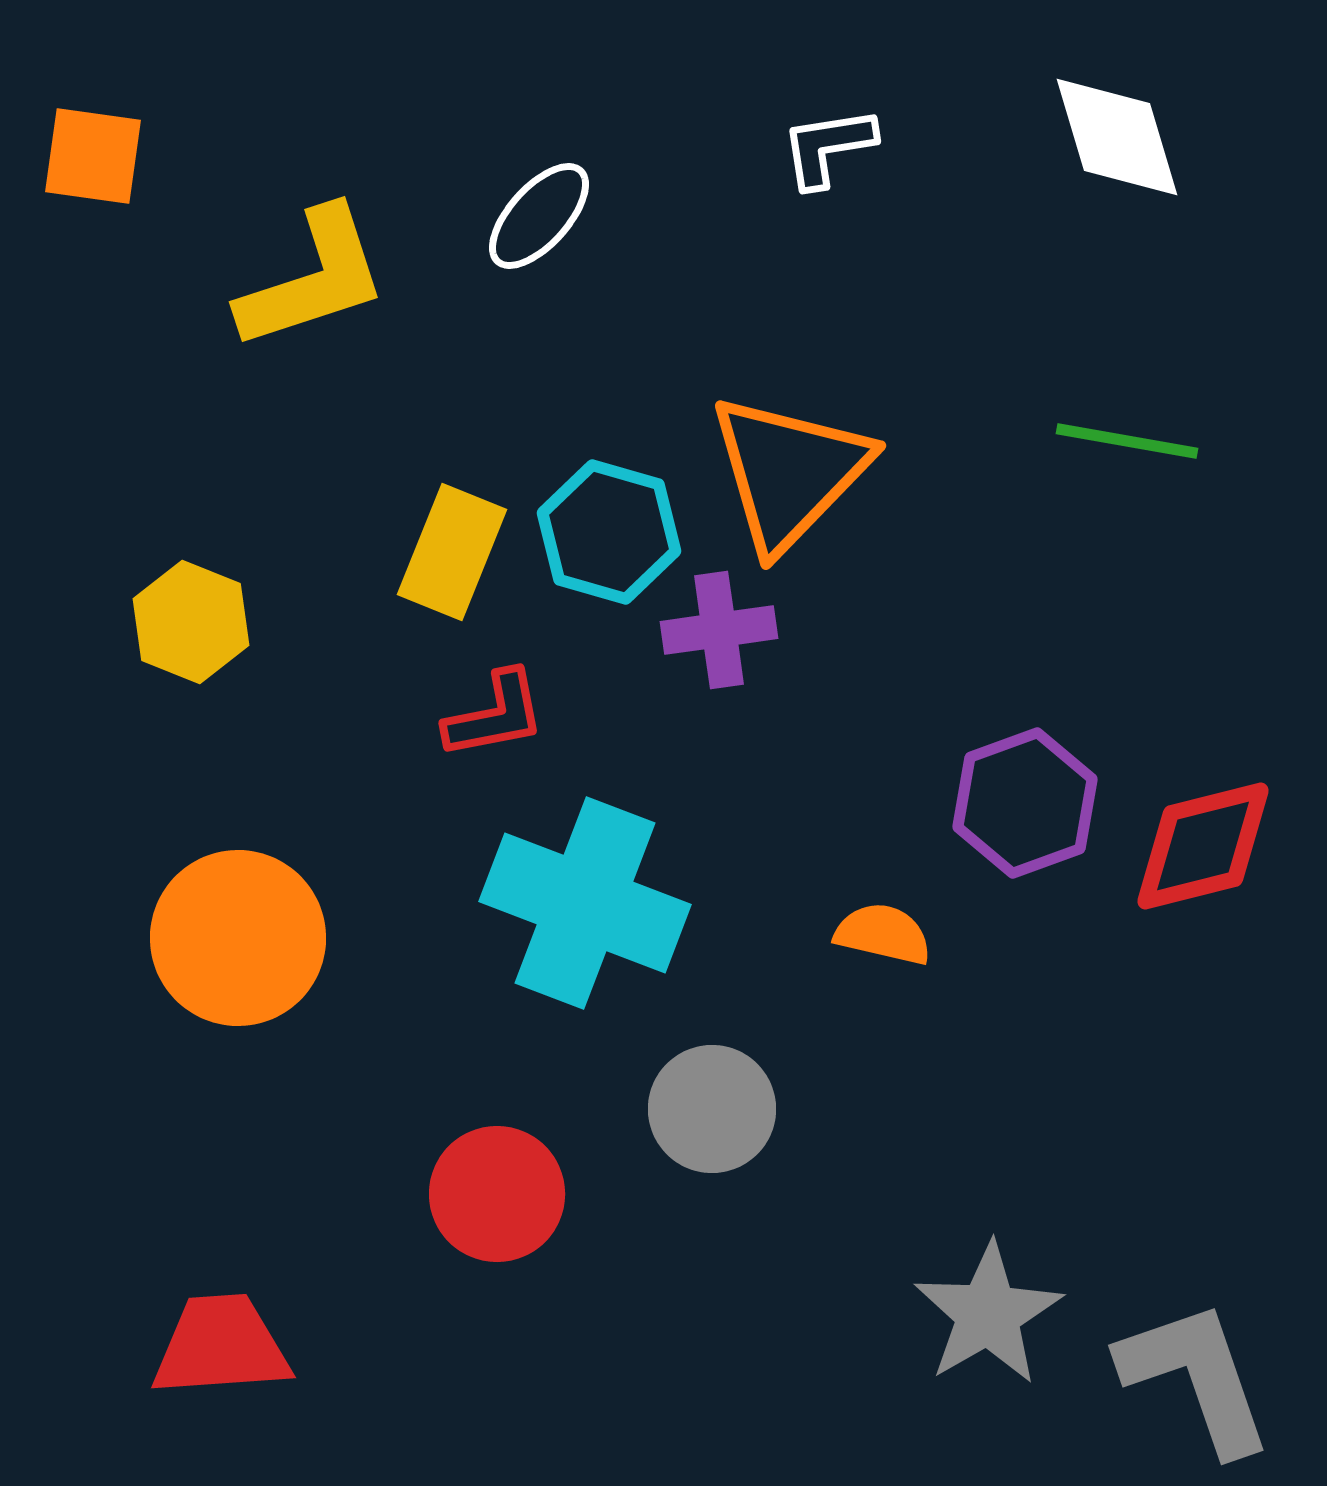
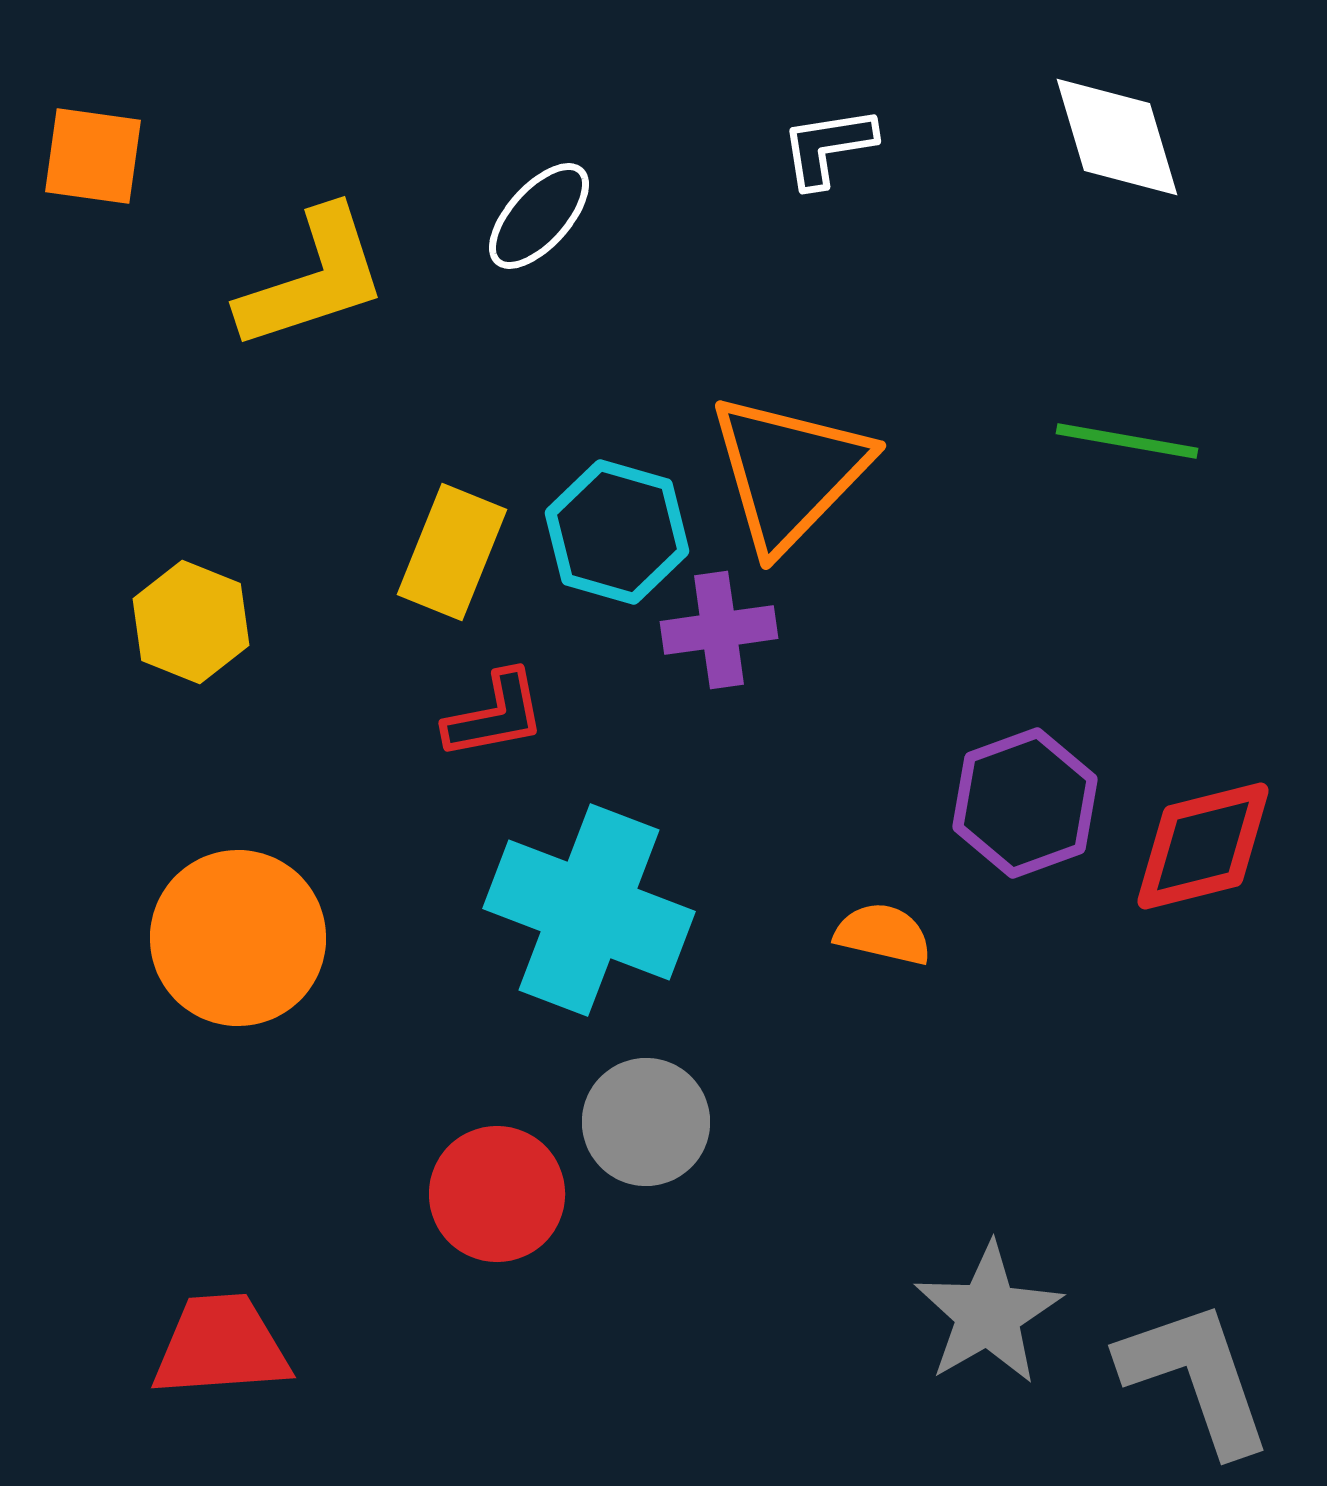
cyan hexagon: moved 8 px right
cyan cross: moved 4 px right, 7 px down
gray circle: moved 66 px left, 13 px down
